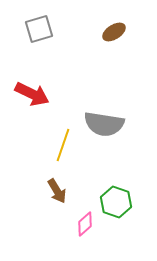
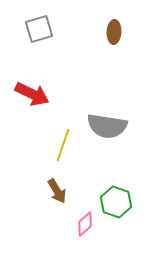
brown ellipse: rotated 55 degrees counterclockwise
gray semicircle: moved 3 px right, 2 px down
